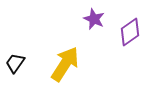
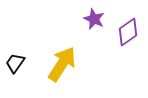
purple diamond: moved 2 px left
yellow arrow: moved 3 px left
